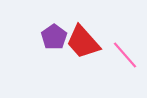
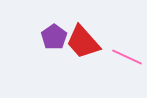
pink line: moved 2 px right, 2 px down; rotated 24 degrees counterclockwise
